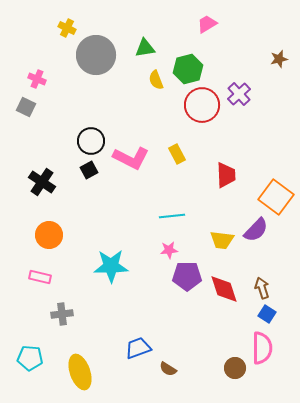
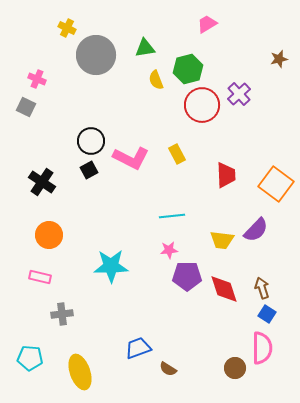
orange square: moved 13 px up
